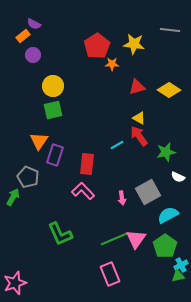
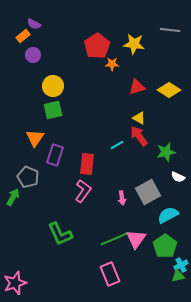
orange triangle: moved 4 px left, 3 px up
pink L-shape: rotated 80 degrees clockwise
